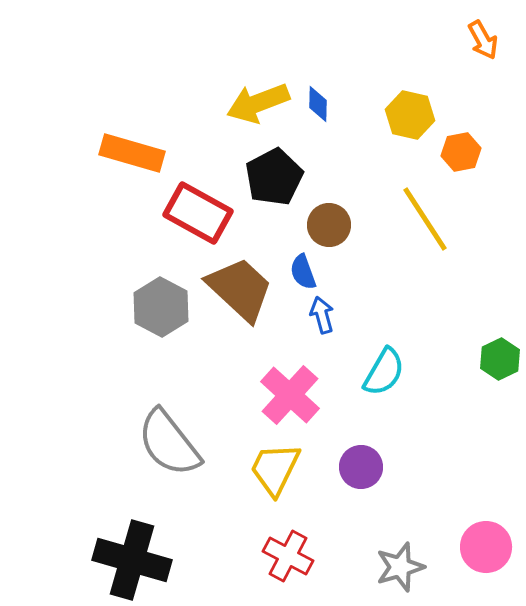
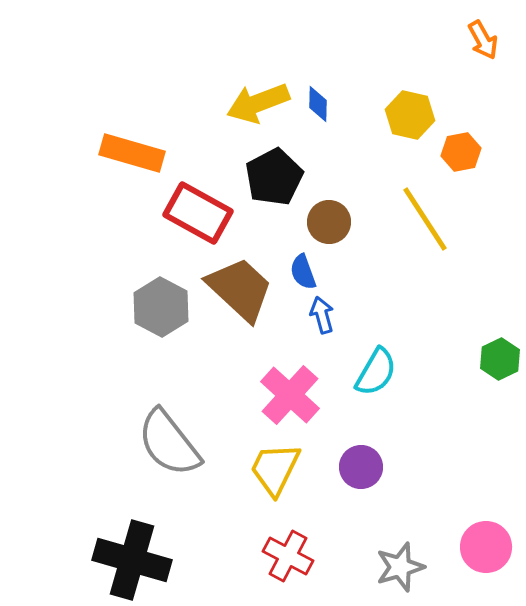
brown circle: moved 3 px up
cyan semicircle: moved 8 px left
